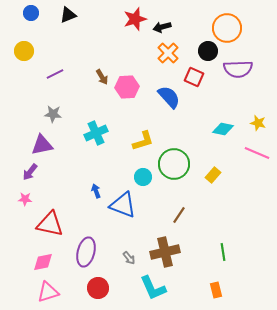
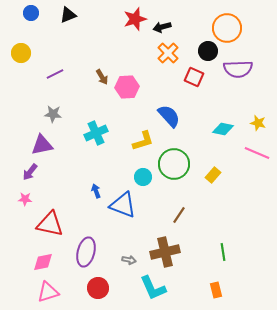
yellow circle: moved 3 px left, 2 px down
blue semicircle: moved 19 px down
gray arrow: moved 2 px down; rotated 40 degrees counterclockwise
